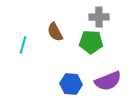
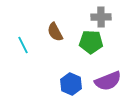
gray cross: moved 2 px right
cyan line: rotated 42 degrees counterclockwise
blue hexagon: rotated 20 degrees clockwise
